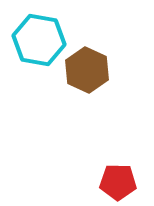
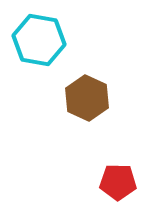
brown hexagon: moved 28 px down
